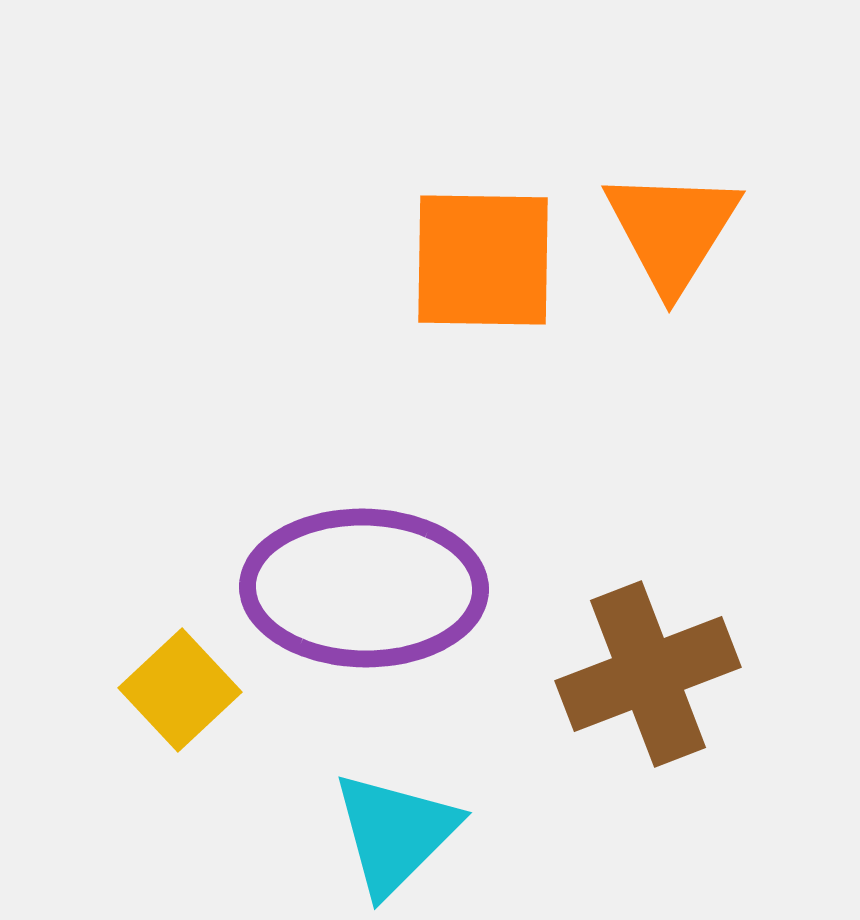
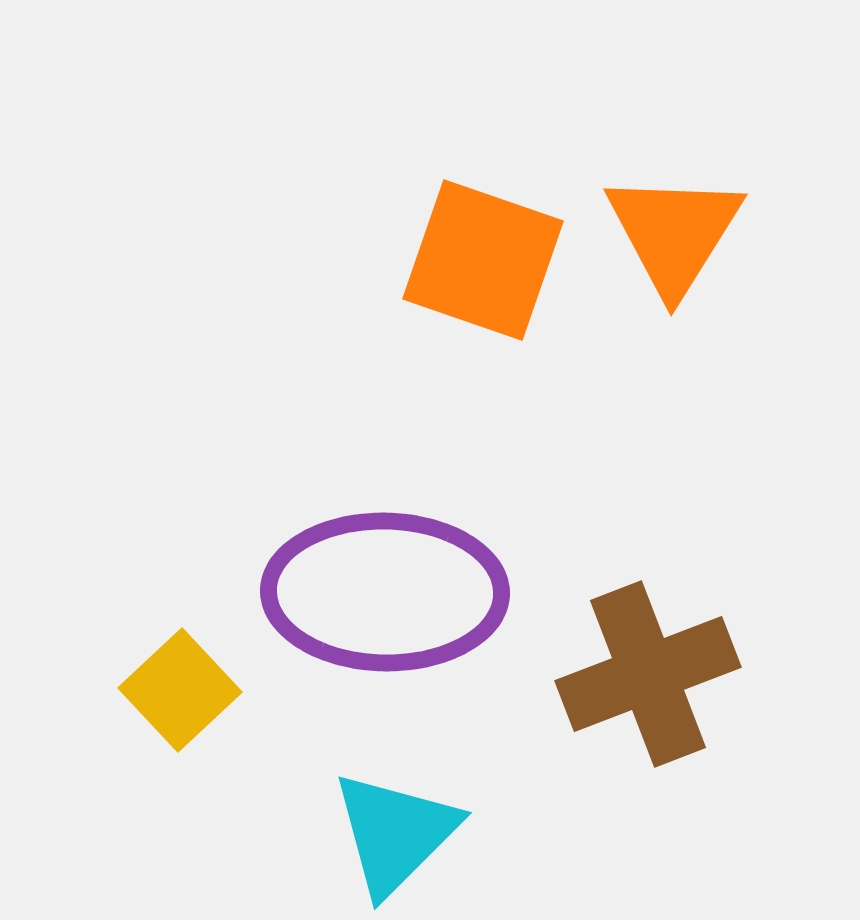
orange triangle: moved 2 px right, 3 px down
orange square: rotated 18 degrees clockwise
purple ellipse: moved 21 px right, 4 px down
